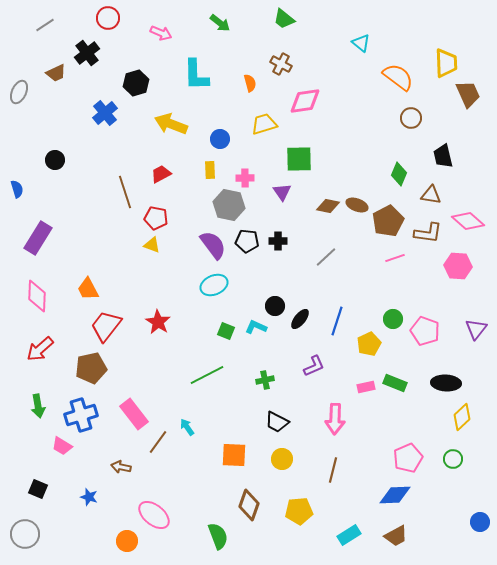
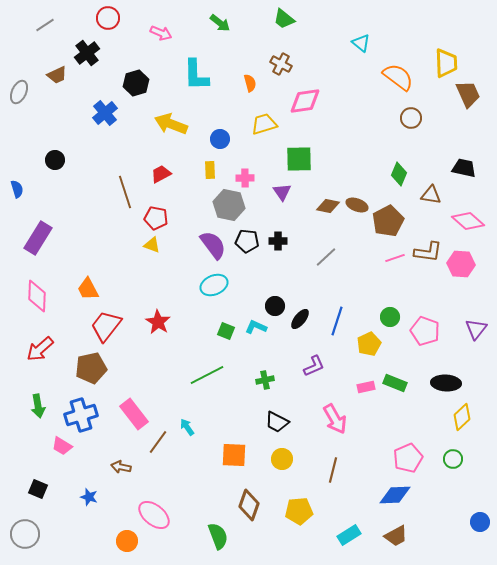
brown trapezoid at (56, 73): moved 1 px right, 2 px down
black trapezoid at (443, 156): moved 21 px right, 12 px down; rotated 115 degrees clockwise
brown L-shape at (428, 233): moved 19 px down
pink hexagon at (458, 266): moved 3 px right, 2 px up
green circle at (393, 319): moved 3 px left, 2 px up
pink arrow at (335, 419): rotated 32 degrees counterclockwise
